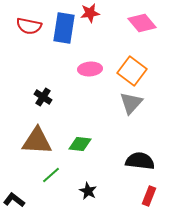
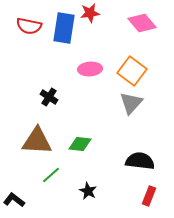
black cross: moved 6 px right
